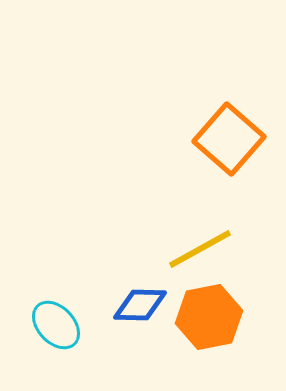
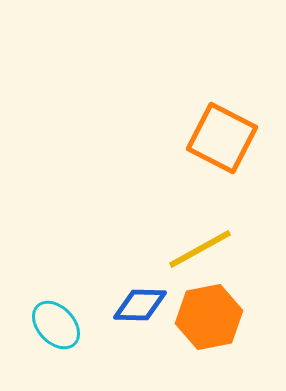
orange square: moved 7 px left, 1 px up; rotated 14 degrees counterclockwise
